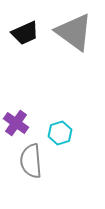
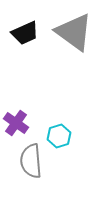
cyan hexagon: moved 1 px left, 3 px down
